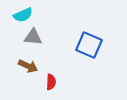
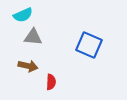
brown arrow: rotated 12 degrees counterclockwise
